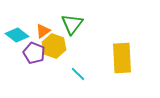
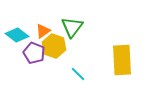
green triangle: moved 3 px down
yellow rectangle: moved 2 px down
